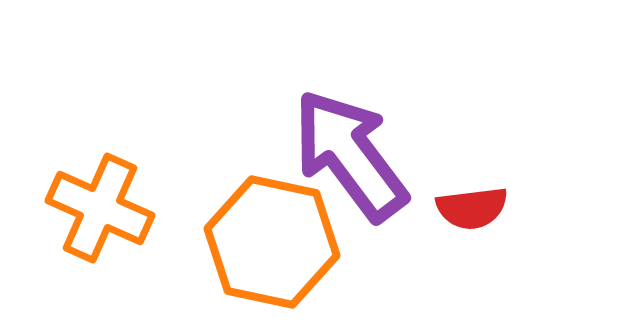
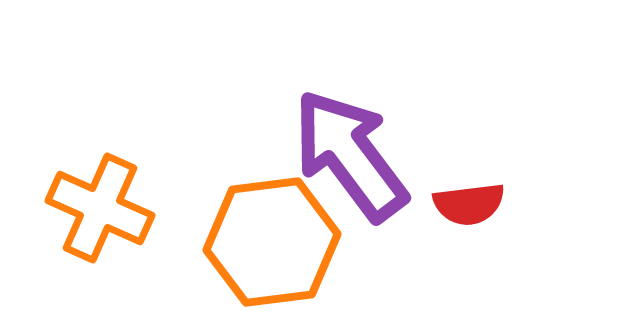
red semicircle: moved 3 px left, 4 px up
orange hexagon: rotated 19 degrees counterclockwise
